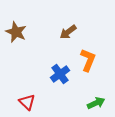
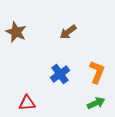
orange L-shape: moved 9 px right, 12 px down
red triangle: moved 1 px down; rotated 48 degrees counterclockwise
